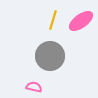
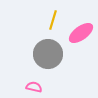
pink ellipse: moved 12 px down
gray circle: moved 2 px left, 2 px up
